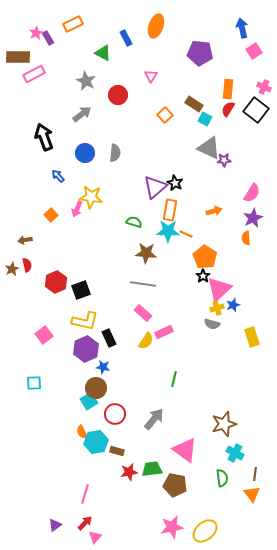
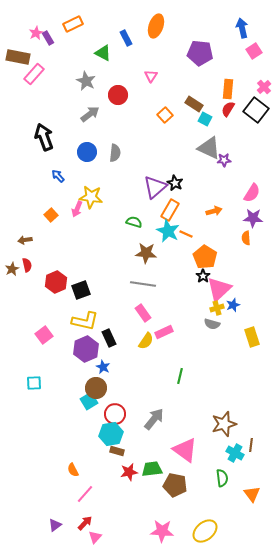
brown rectangle at (18, 57): rotated 10 degrees clockwise
pink rectangle at (34, 74): rotated 20 degrees counterclockwise
pink cross at (264, 87): rotated 24 degrees clockwise
gray arrow at (82, 114): moved 8 px right
blue circle at (85, 153): moved 2 px right, 1 px up
orange rectangle at (170, 210): rotated 20 degrees clockwise
purple star at (253, 218): rotated 30 degrees clockwise
cyan star at (168, 231): rotated 25 degrees clockwise
pink rectangle at (143, 313): rotated 12 degrees clockwise
blue star at (103, 367): rotated 16 degrees clockwise
green line at (174, 379): moved 6 px right, 3 px up
orange semicircle at (82, 432): moved 9 px left, 38 px down
cyan hexagon at (96, 442): moved 15 px right, 8 px up
brown line at (255, 474): moved 4 px left, 29 px up
pink line at (85, 494): rotated 24 degrees clockwise
pink star at (172, 527): moved 10 px left, 4 px down; rotated 15 degrees clockwise
